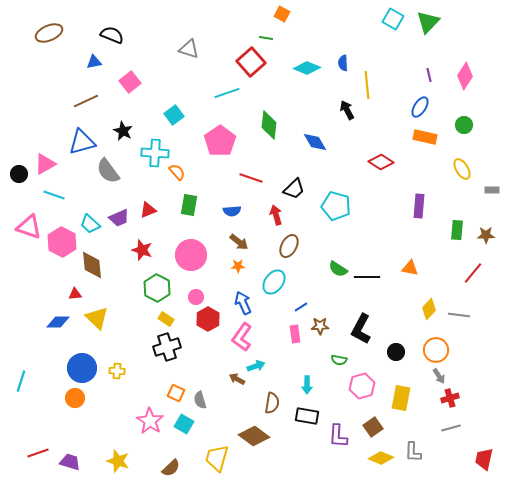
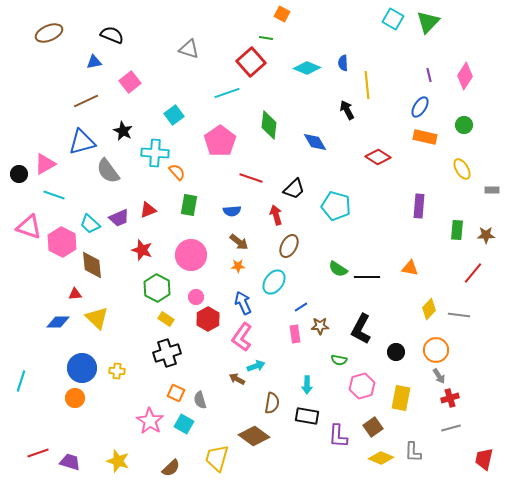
red diamond at (381, 162): moved 3 px left, 5 px up
black cross at (167, 347): moved 6 px down
